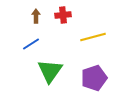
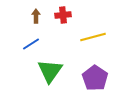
purple pentagon: moved 1 px right; rotated 20 degrees counterclockwise
